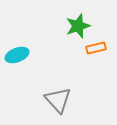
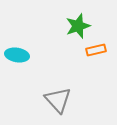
orange rectangle: moved 2 px down
cyan ellipse: rotated 30 degrees clockwise
